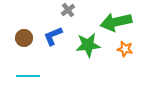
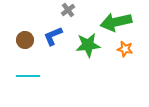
brown circle: moved 1 px right, 2 px down
